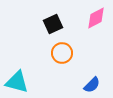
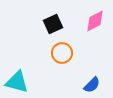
pink diamond: moved 1 px left, 3 px down
